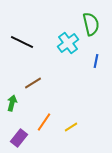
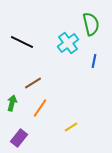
blue line: moved 2 px left
orange line: moved 4 px left, 14 px up
